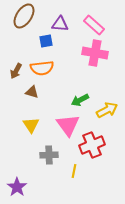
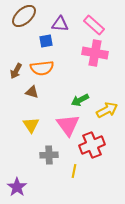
brown ellipse: rotated 15 degrees clockwise
